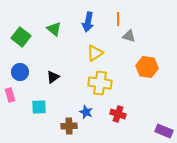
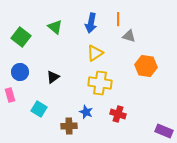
blue arrow: moved 3 px right, 1 px down
green triangle: moved 1 px right, 2 px up
orange hexagon: moved 1 px left, 1 px up
cyan square: moved 2 px down; rotated 35 degrees clockwise
